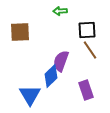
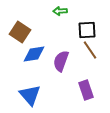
brown square: rotated 35 degrees clockwise
blue diamond: moved 17 px left, 22 px up; rotated 35 degrees clockwise
blue triangle: rotated 10 degrees counterclockwise
